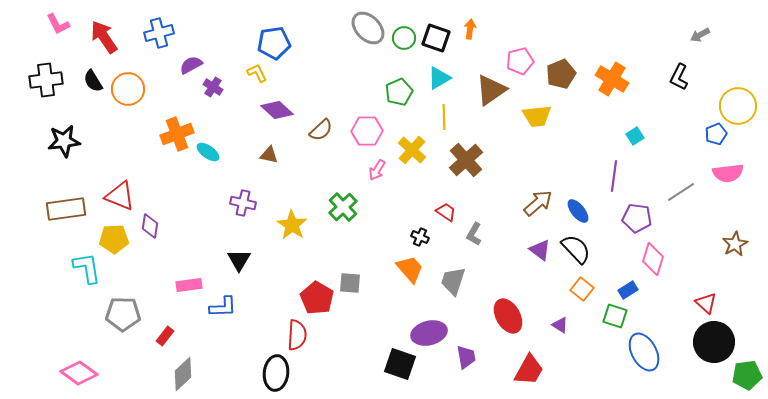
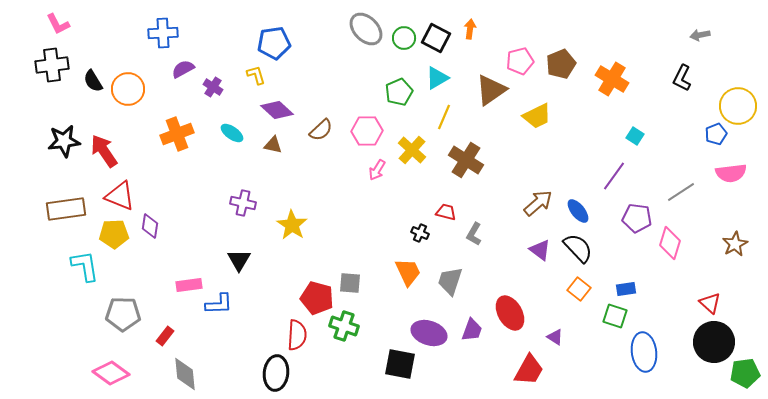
gray ellipse at (368, 28): moved 2 px left, 1 px down
blue cross at (159, 33): moved 4 px right; rotated 12 degrees clockwise
gray arrow at (700, 35): rotated 18 degrees clockwise
red arrow at (104, 37): moved 114 px down
black square at (436, 38): rotated 8 degrees clockwise
purple semicircle at (191, 65): moved 8 px left, 4 px down
yellow L-shape at (257, 73): moved 1 px left, 2 px down; rotated 10 degrees clockwise
brown pentagon at (561, 74): moved 10 px up
black L-shape at (679, 77): moved 3 px right, 1 px down
cyan triangle at (439, 78): moved 2 px left
black cross at (46, 80): moved 6 px right, 15 px up
yellow trapezoid at (537, 116): rotated 20 degrees counterclockwise
yellow line at (444, 117): rotated 25 degrees clockwise
cyan square at (635, 136): rotated 24 degrees counterclockwise
cyan ellipse at (208, 152): moved 24 px right, 19 px up
brown triangle at (269, 155): moved 4 px right, 10 px up
brown cross at (466, 160): rotated 16 degrees counterclockwise
pink semicircle at (728, 173): moved 3 px right
purple line at (614, 176): rotated 28 degrees clockwise
green cross at (343, 207): moved 1 px right, 119 px down; rotated 28 degrees counterclockwise
red trapezoid at (446, 212): rotated 20 degrees counterclockwise
black cross at (420, 237): moved 4 px up
yellow pentagon at (114, 239): moved 5 px up
black semicircle at (576, 249): moved 2 px right, 1 px up
pink diamond at (653, 259): moved 17 px right, 16 px up
cyan L-shape at (87, 268): moved 2 px left, 2 px up
orange trapezoid at (410, 269): moved 2 px left, 3 px down; rotated 16 degrees clockwise
gray trapezoid at (453, 281): moved 3 px left
orange square at (582, 289): moved 3 px left
blue rectangle at (628, 290): moved 2 px left, 1 px up; rotated 24 degrees clockwise
red pentagon at (317, 298): rotated 16 degrees counterclockwise
red triangle at (706, 303): moved 4 px right
blue L-shape at (223, 307): moved 4 px left, 3 px up
red ellipse at (508, 316): moved 2 px right, 3 px up
purple triangle at (560, 325): moved 5 px left, 12 px down
purple ellipse at (429, 333): rotated 32 degrees clockwise
blue ellipse at (644, 352): rotated 21 degrees clockwise
purple trapezoid at (466, 357): moved 6 px right, 27 px up; rotated 30 degrees clockwise
black square at (400, 364): rotated 8 degrees counterclockwise
pink diamond at (79, 373): moved 32 px right
gray diamond at (183, 374): moved 2 px right; rotated 52 degrees counterclockwise
green pentagon at (747, 375): moved 2 px left, 2 px up
